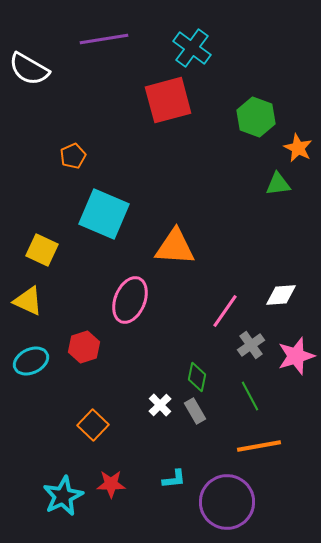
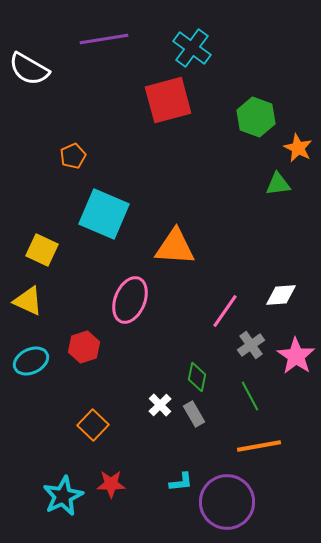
pink star: rotated 21 degrees counterclockwise
gray rectangle: moved 1 px left, 3 px down
cyan L-shape: moved 7 px right, 3 px down
